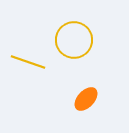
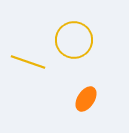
orange ellipse: rotated 10 degrees counterclockwise
